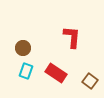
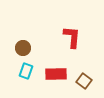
red rectangle: moved 1 px down; rotated 35 degrees counterclockwise
brown square: moved 6 px left
